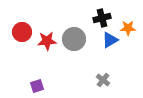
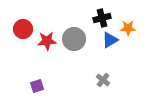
red circle: moved 1 px right, 3 px up
